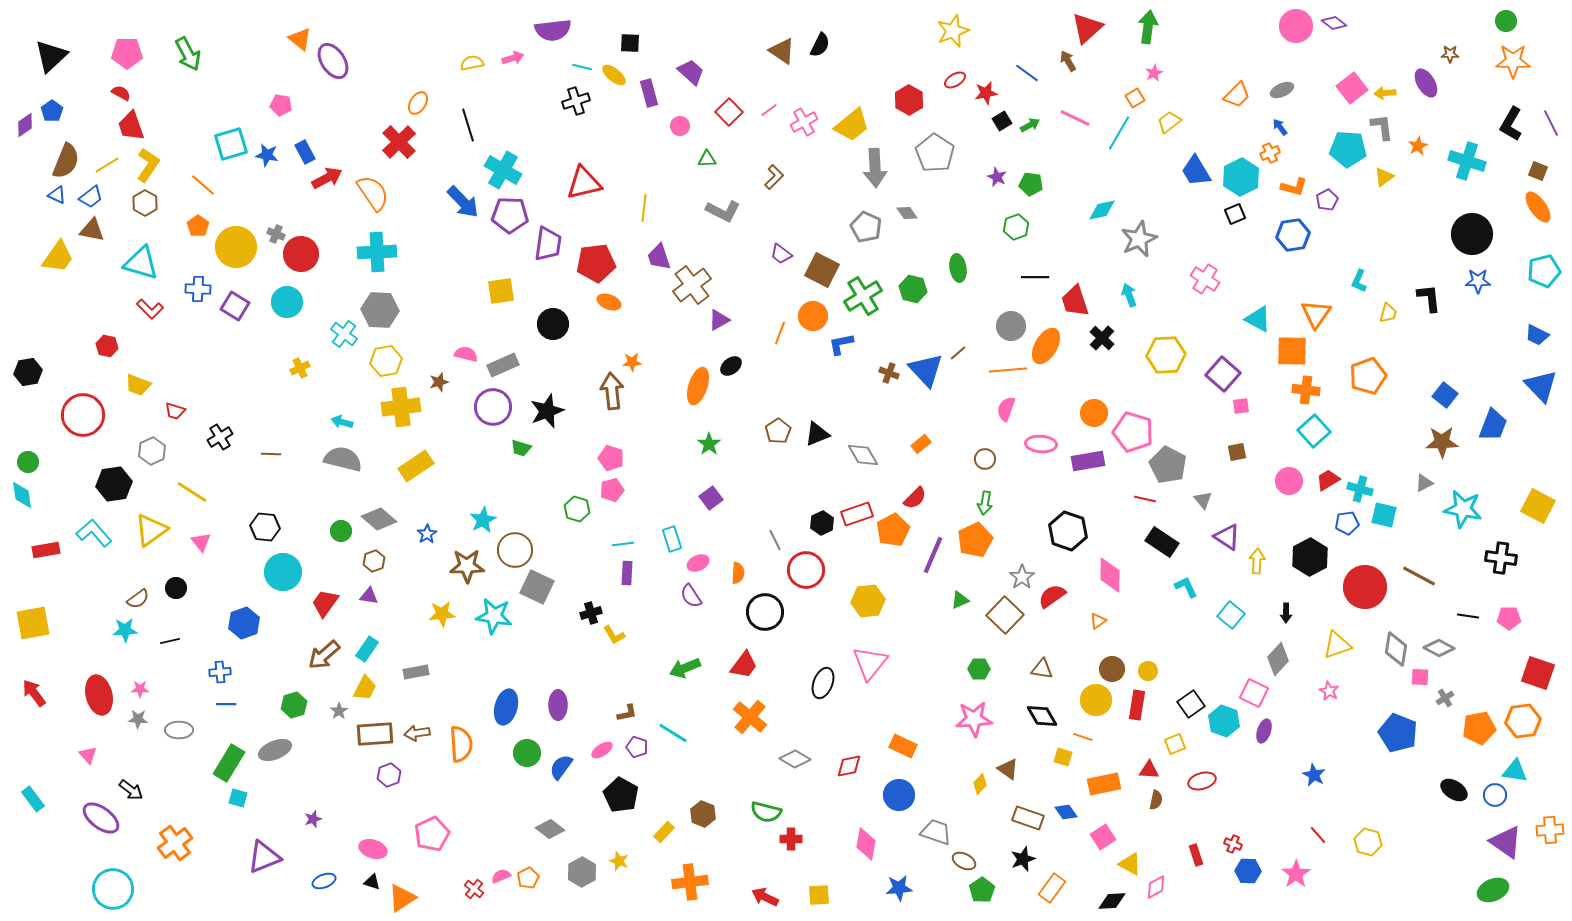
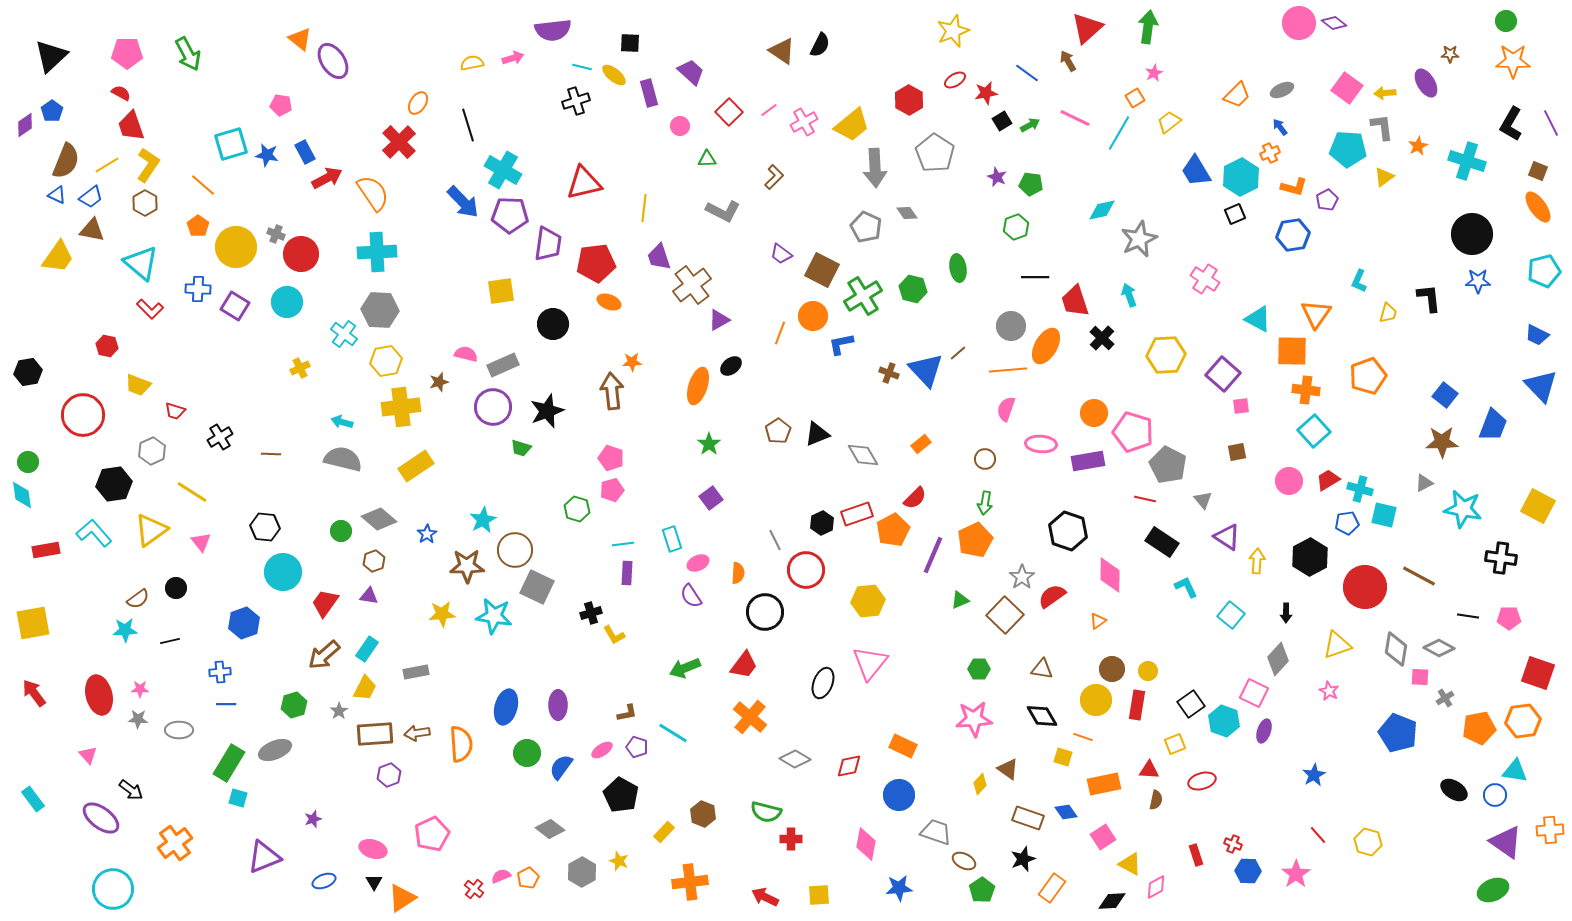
pink circle at (1296, 26): moved 3 px right, 3 px up
pink square at (1352, 88): moved 5 px left; rotated 16 degrees counterclockwise
cyan triangle at (141, 263): rotated 24 degrees clockwise
blue star at (1314, 775): rotated 15 degrees clockwise
black triangle at (372, 882): moved 2 px right; rotated 42 degrees clockwise
